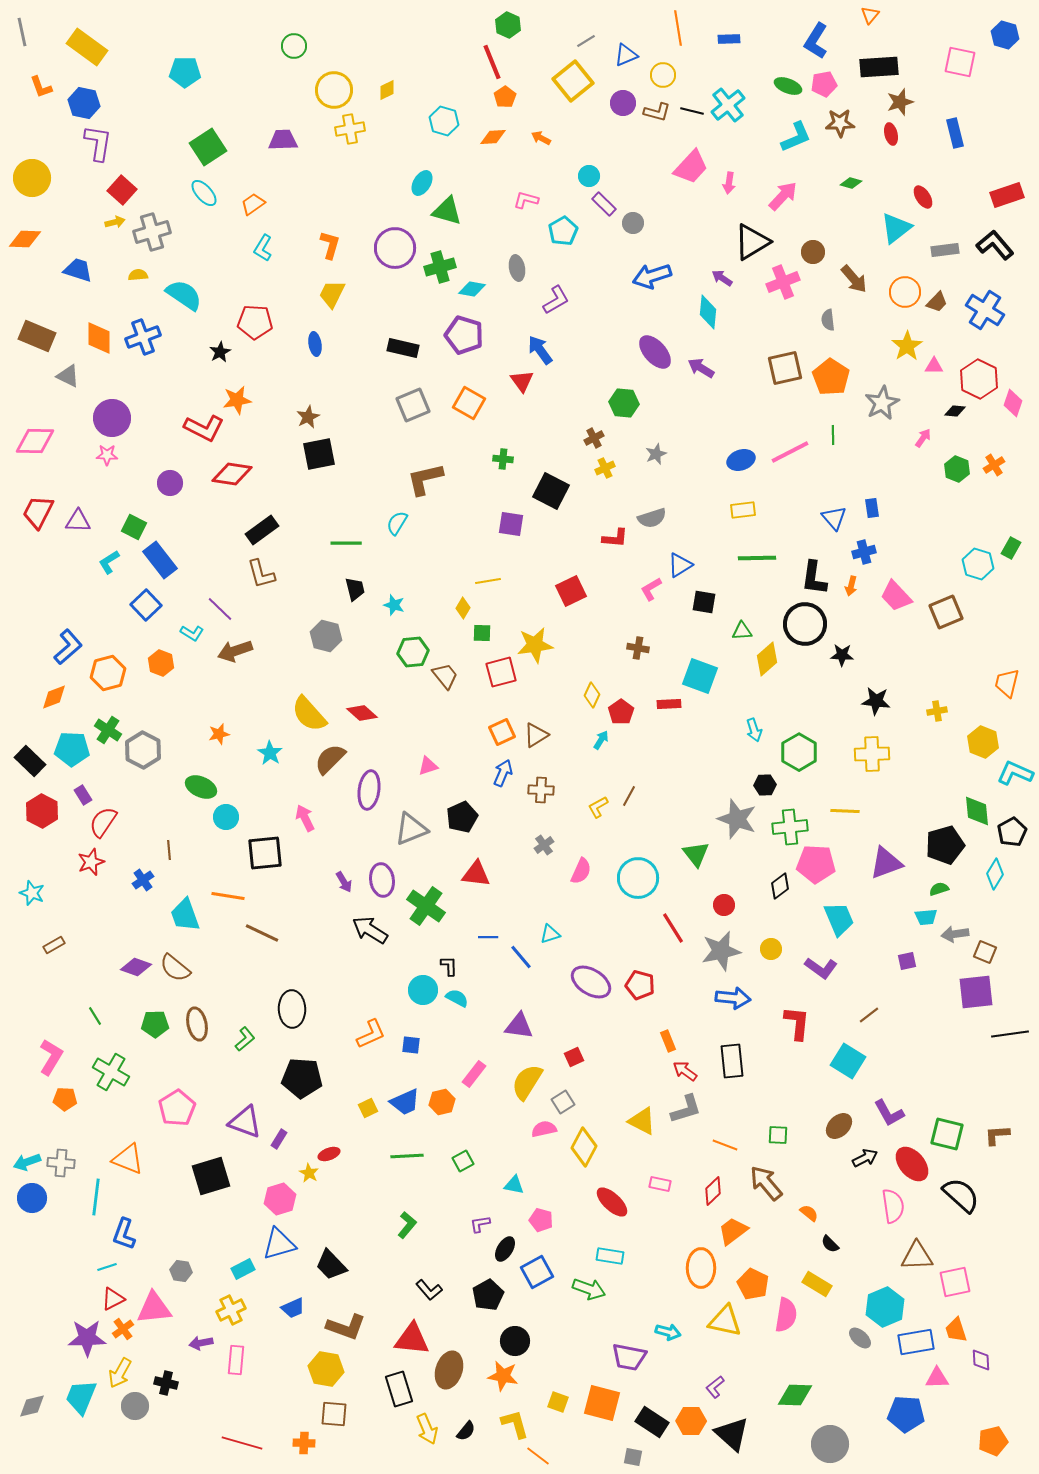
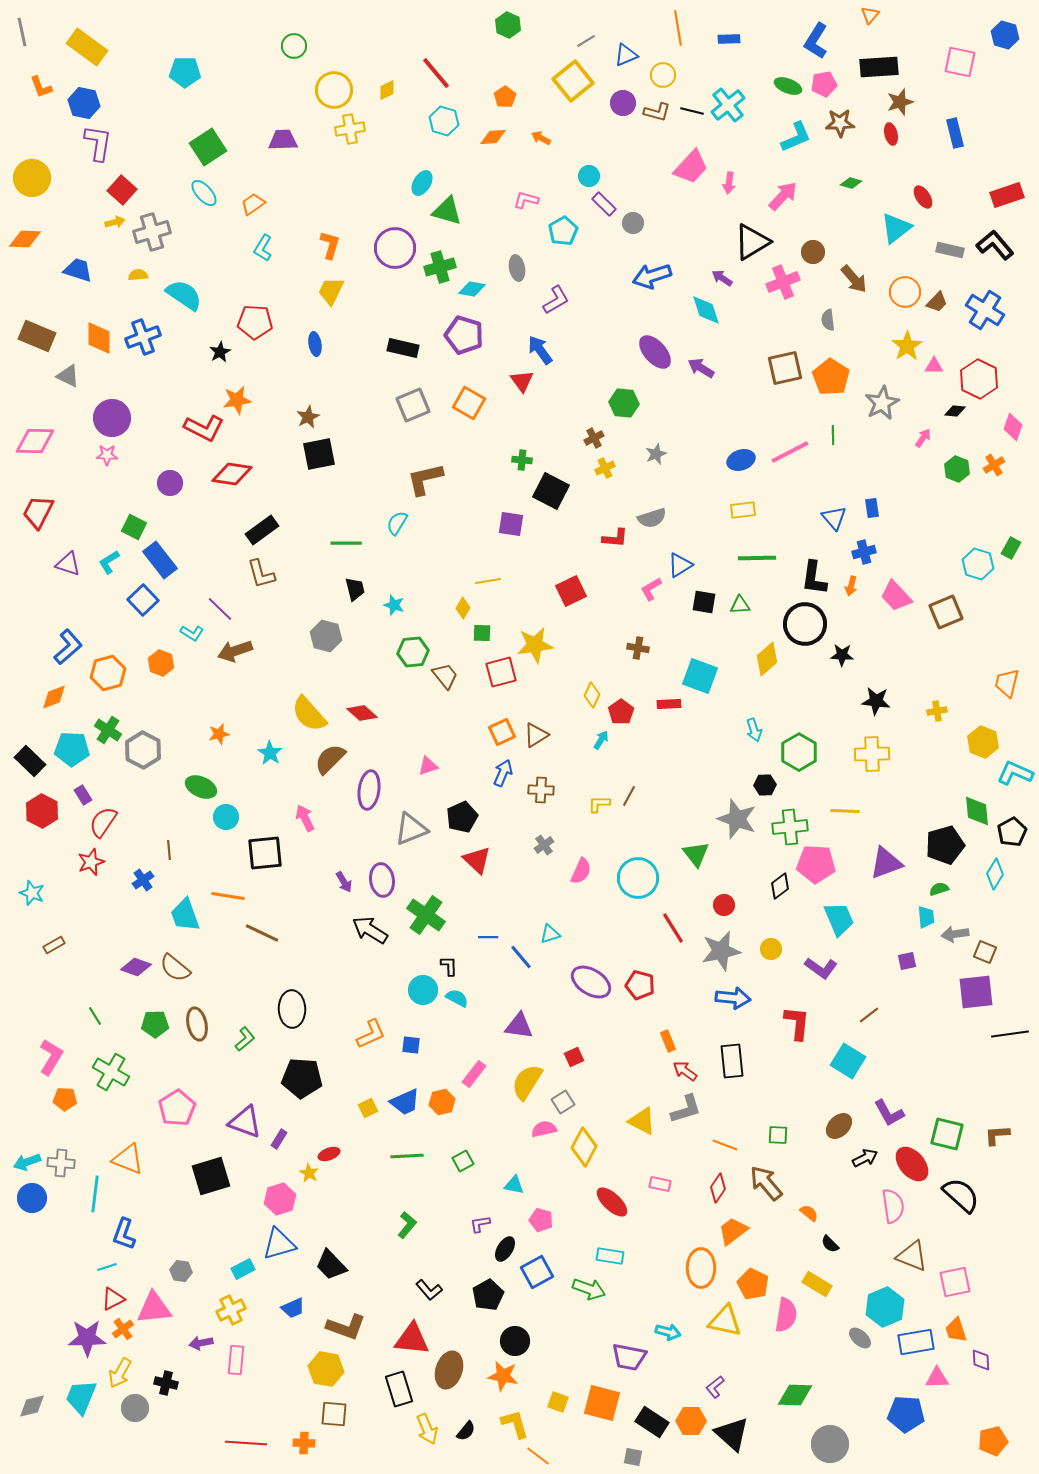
red line at (492, 62): moved 56 px left, 11 px down; rotated 18 degrees counterclockwise
gray rectangle at (945, 250): moved 5 px right; rotated 20 degrees clockwise
yellow trapezoid at (332, 294): moved 1 px left, 3 px up
cyan diamond at (708, 312): moved 2 px left, 2 px up; rotated 24 degrees counterclockwise
pink diamond at (1013, 403): moved 24 px down
green cross at (503, 459): moved 19 px right, 1 px down
purple triangle at (78, 521): moved 10 px left, 43 px down; rotated 16 degrees clockwise
blue square at (146, 605): moved 3 px left, 5 px up
green triangle at (742, 631): moved 2 px left, 26 px up
yellow L-shape at (598, 807): moved 1 px right, 3 px up; rotated 30 degrees clockwise
red triangle at (476, 874): moved 1 px right, 14 px up; rotated 36 degrees clockwise
green cross at (426, 906): moved 9 px down
cyan trapezoid at (926, 917): rotated 90 degrees counterclockwise
red diamond at (713, 1191): moved 5 px right, 3 px up; rotated 12 degrees counterclockwise
cyan line at (96, 1197): moved 1 px left, 3 px up
brown triangle at (917, 1256): moved 5 px left; rotated 24 degrees clockwise
gray circle at (135, 1406): moved 2 px down
red line at (242, 1443): moved 4 px right; rotated 12 degrees counterclockwise
